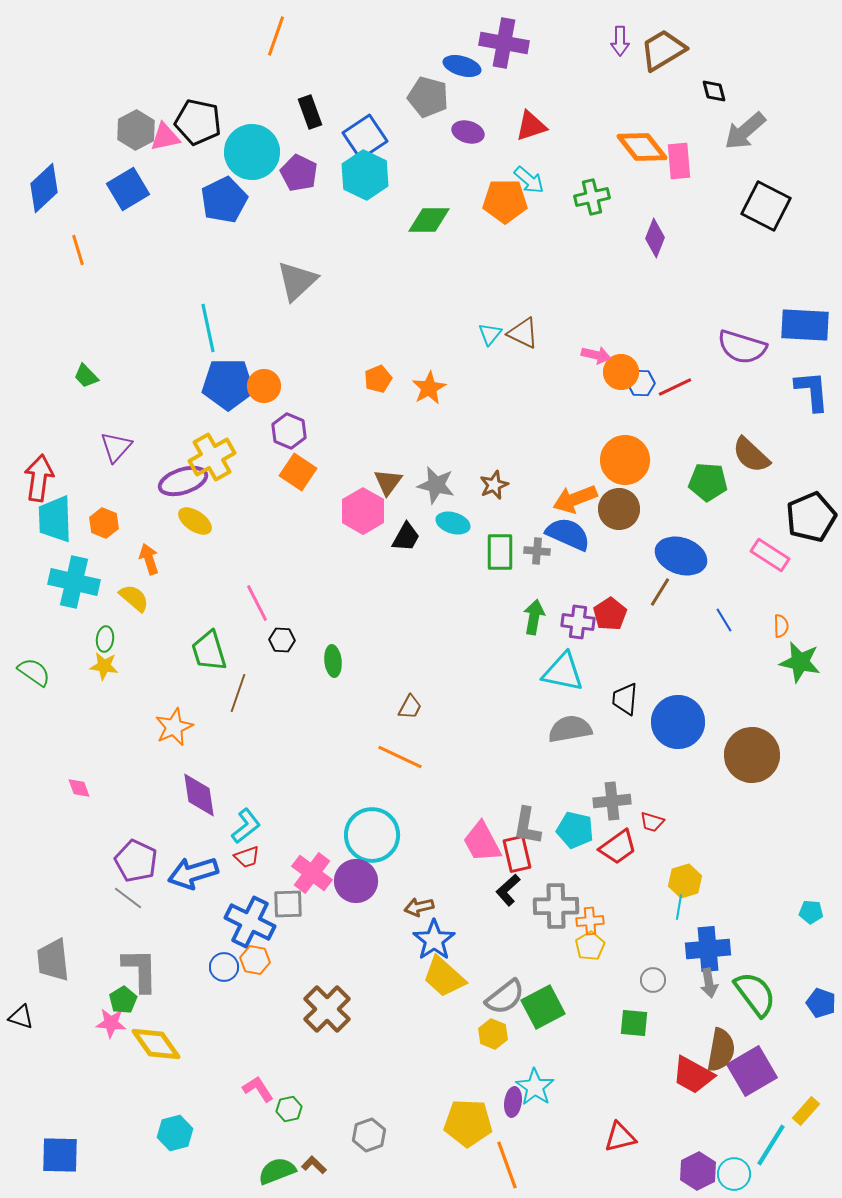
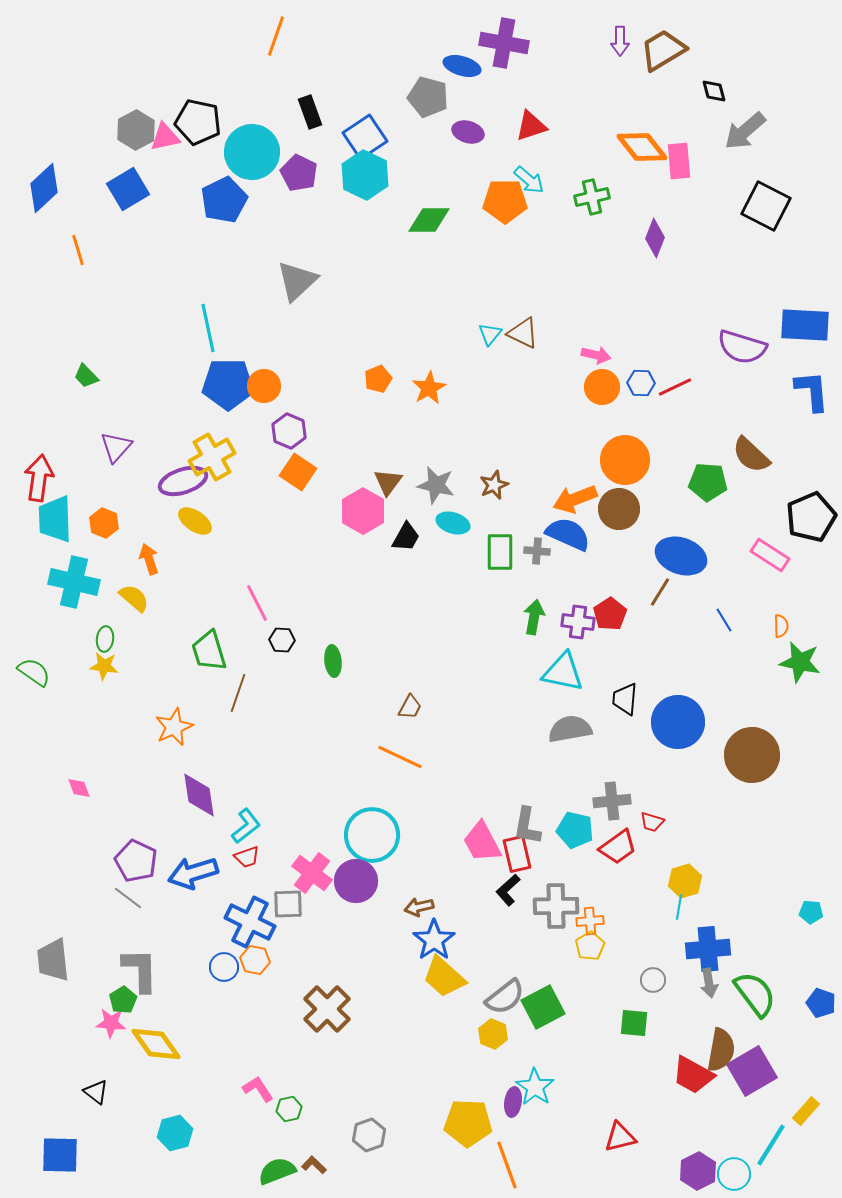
orange circle at (621, 372): moved 19 px left, 15 px down
black triangle at (21, 1017): moved 75 px right, 75 px down; rotated 20 degrees clockwise
